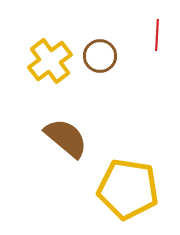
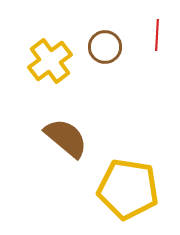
brown circle: moved 5 px right, 9 px up
